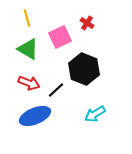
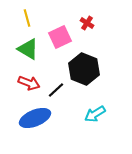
blue ellipse: moved 2 px down
